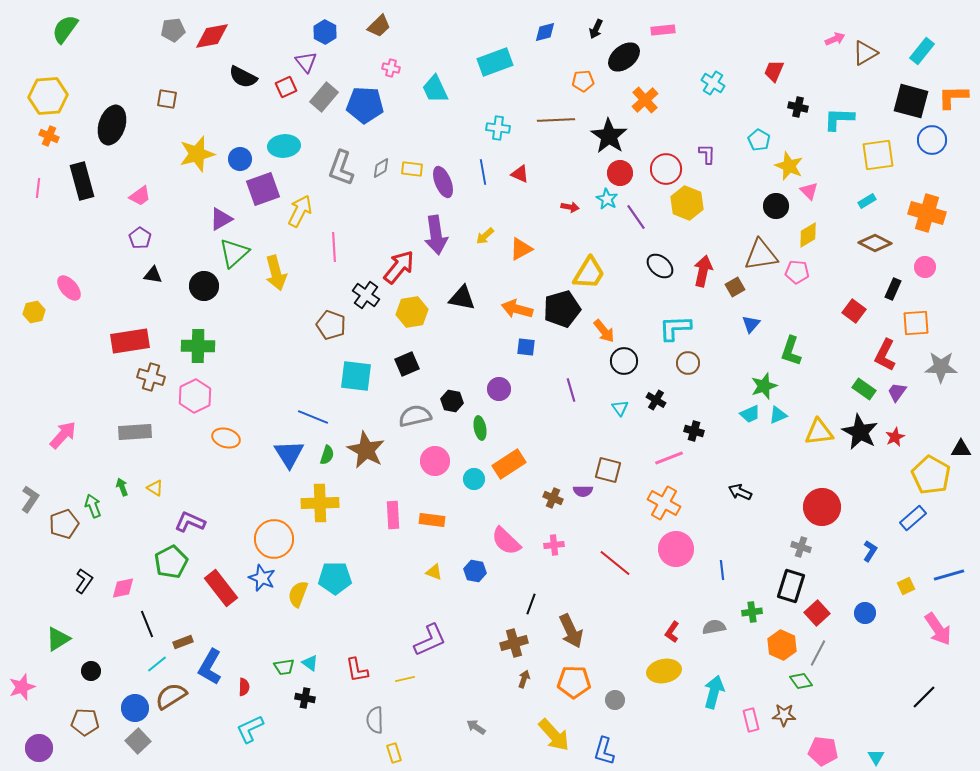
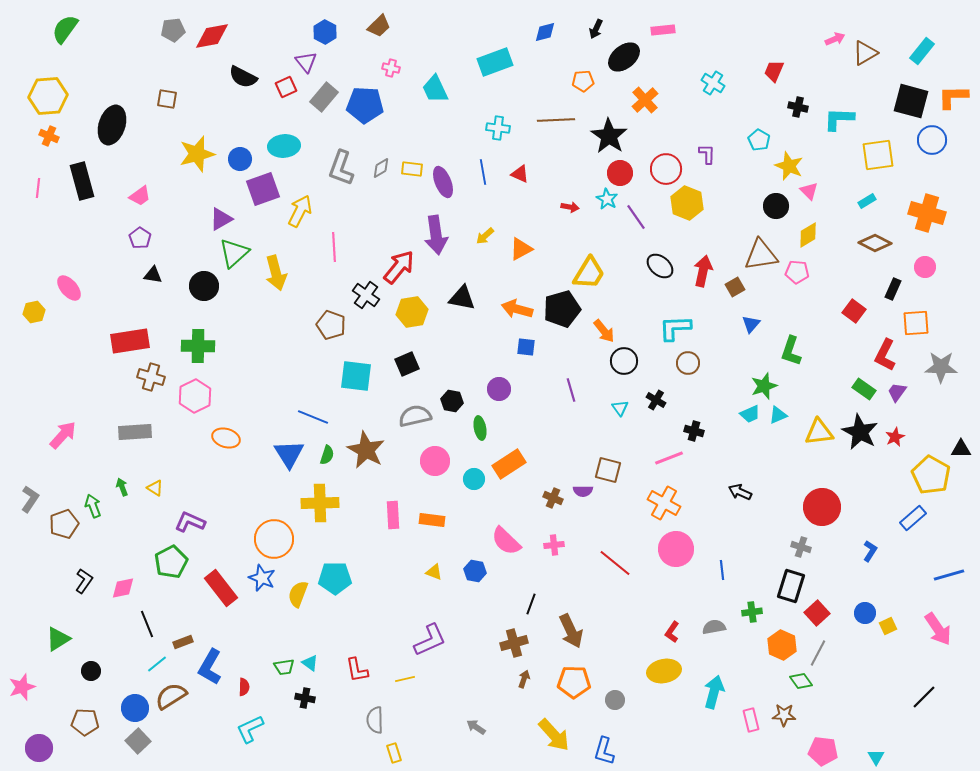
yellow square at (906, 586): moved 18 px left, 40 px down
